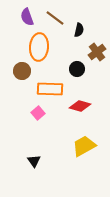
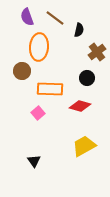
black circle: moved 10 px right, 9 px down
